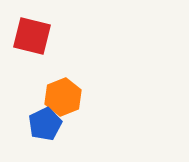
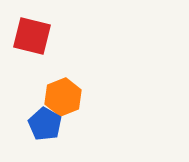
blue pentagon: rotated 16 degrees counterclockwise
